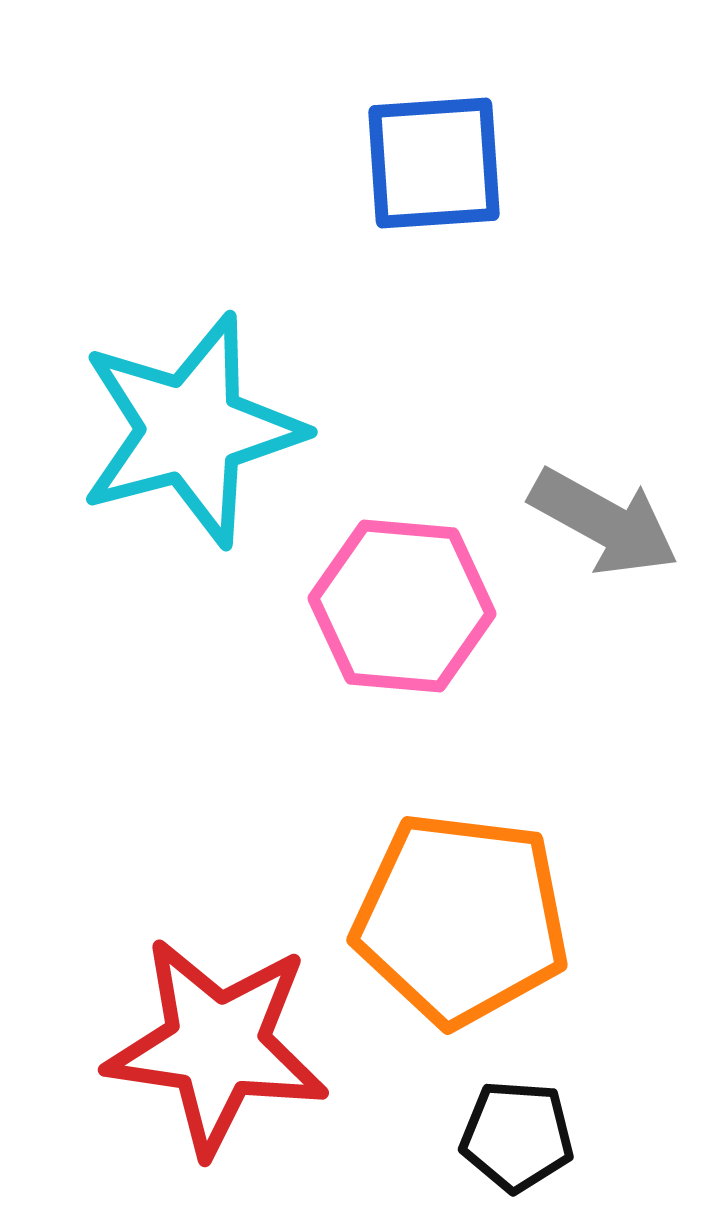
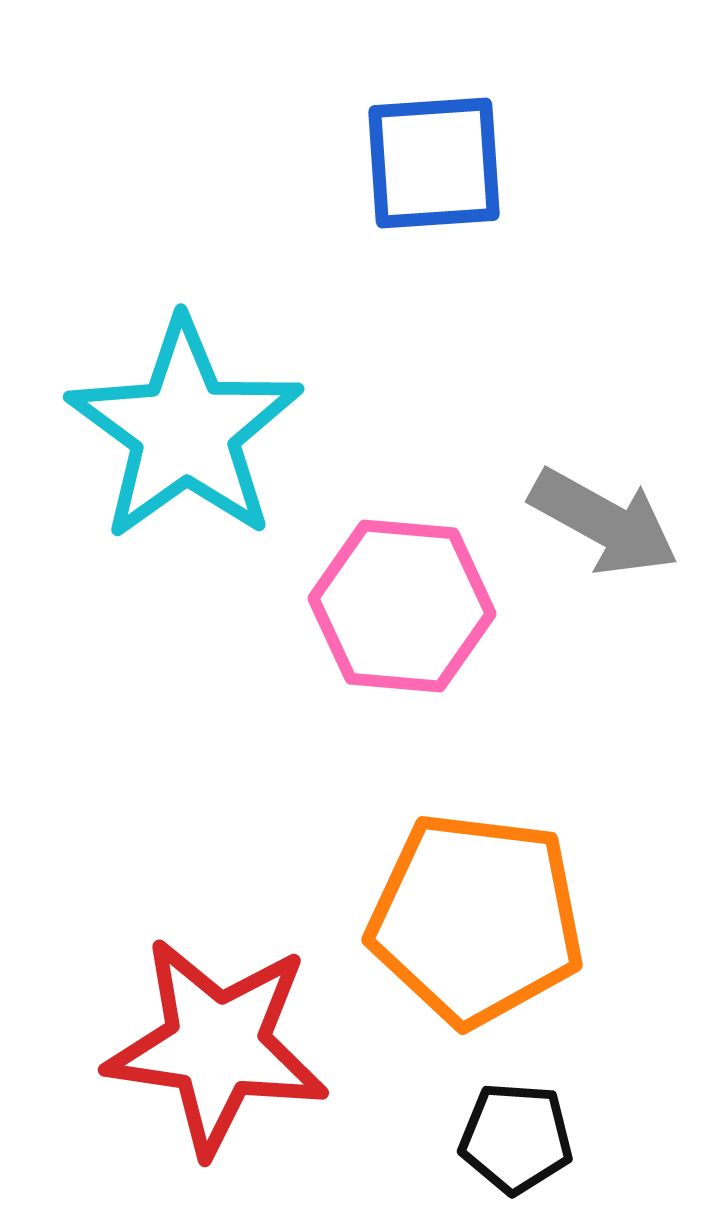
cyan star: moved 6 px left; rotated 21 degrees counterclockwise
orange pentagon: moved 15 px right
black pentagon: moved 1 px left, 2 px down
